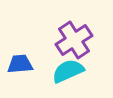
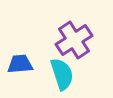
cyan semicircle: moved 6 px left, 3 px down; rotated 96 degrees clockwise
